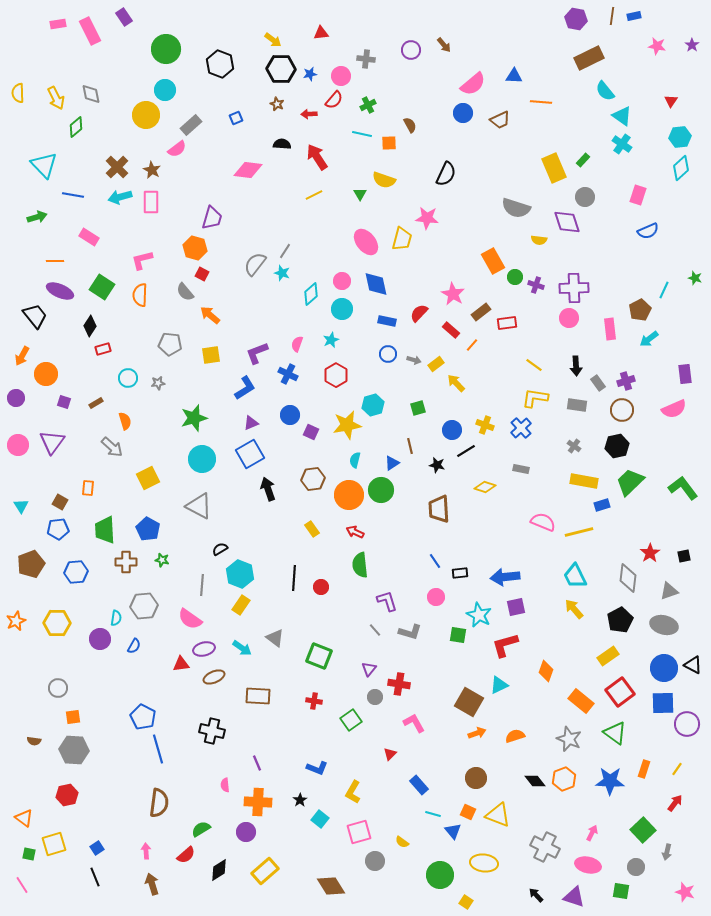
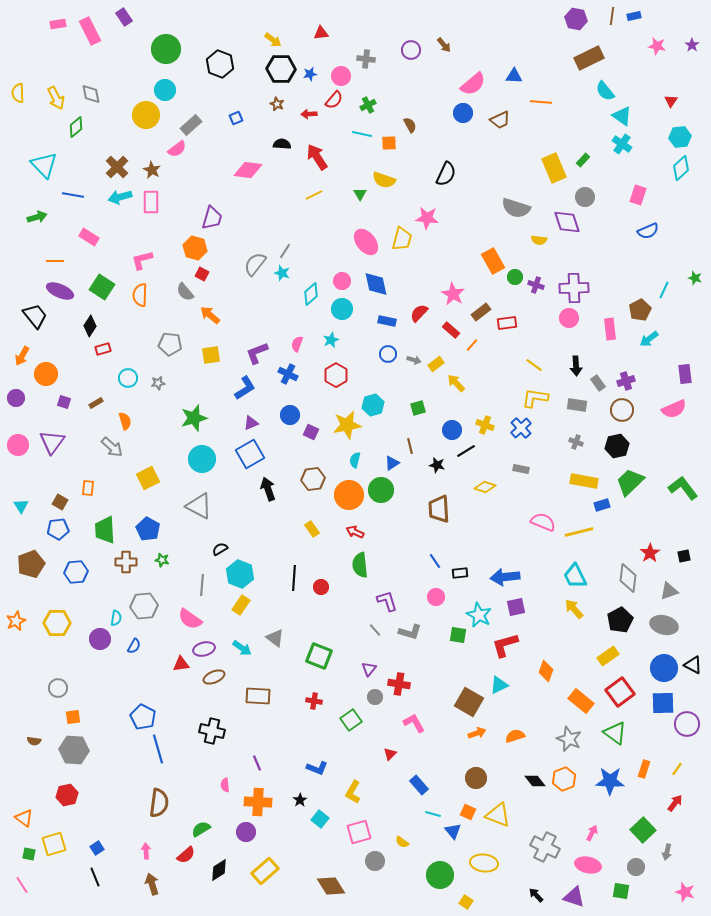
gray cross at (574, 446): moved 2 px right, 4 px up; rotated 16 degrees counterclockwise
